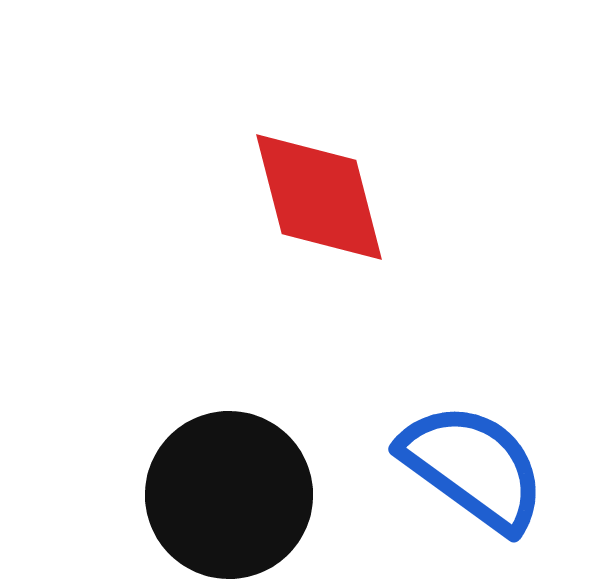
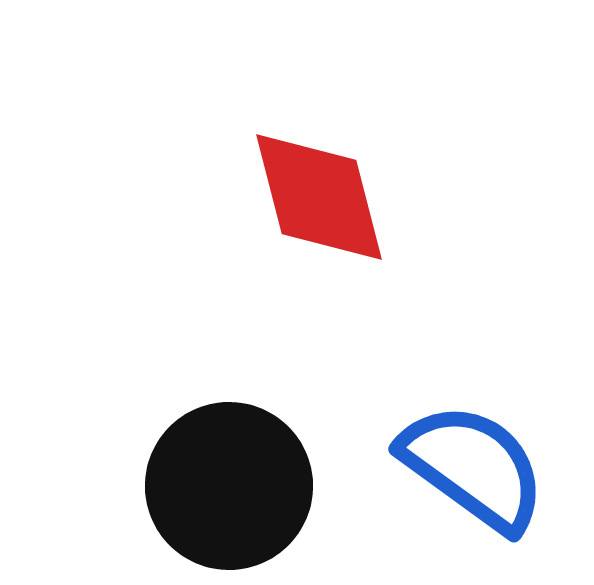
black circle: moved 9 px up
